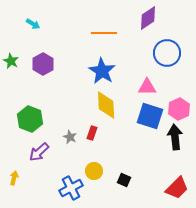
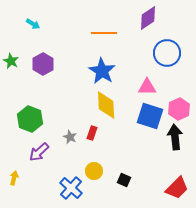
blue cross: rotated 20 degrees counterclockwise
